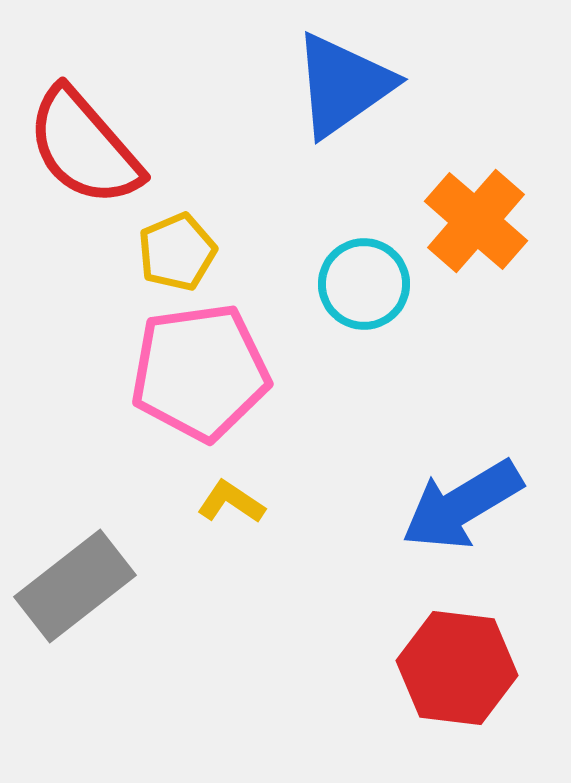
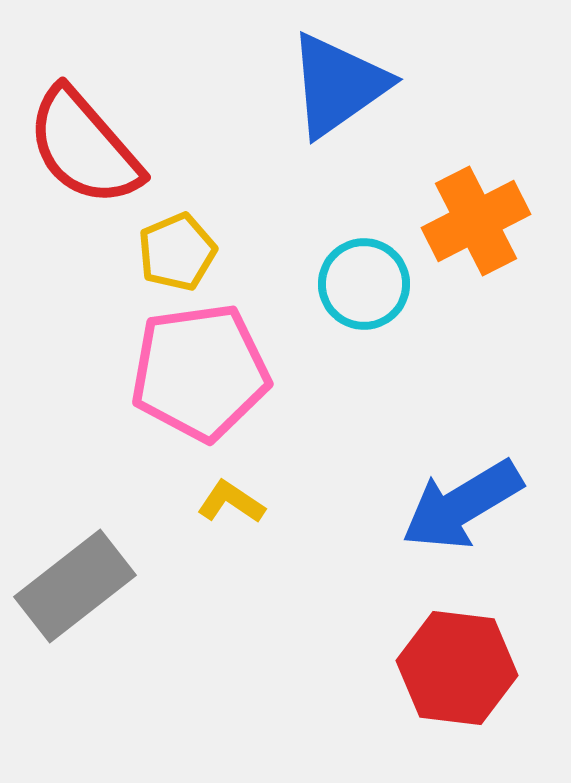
blue triangle: moved 5 px left
orange cross: rotated 22 degrees clockwise
